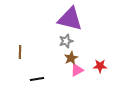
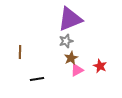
purple triangle: rotated 36 degrees counterclockwise
red star: rotated 24 degrees clockwise
